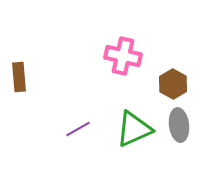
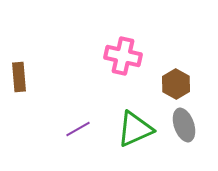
brown hexagon: moved 3 px right
gray ellipse: moved 5 px right; rotated 12 degrees counterclockwise
green triangle: moved 1 px right
